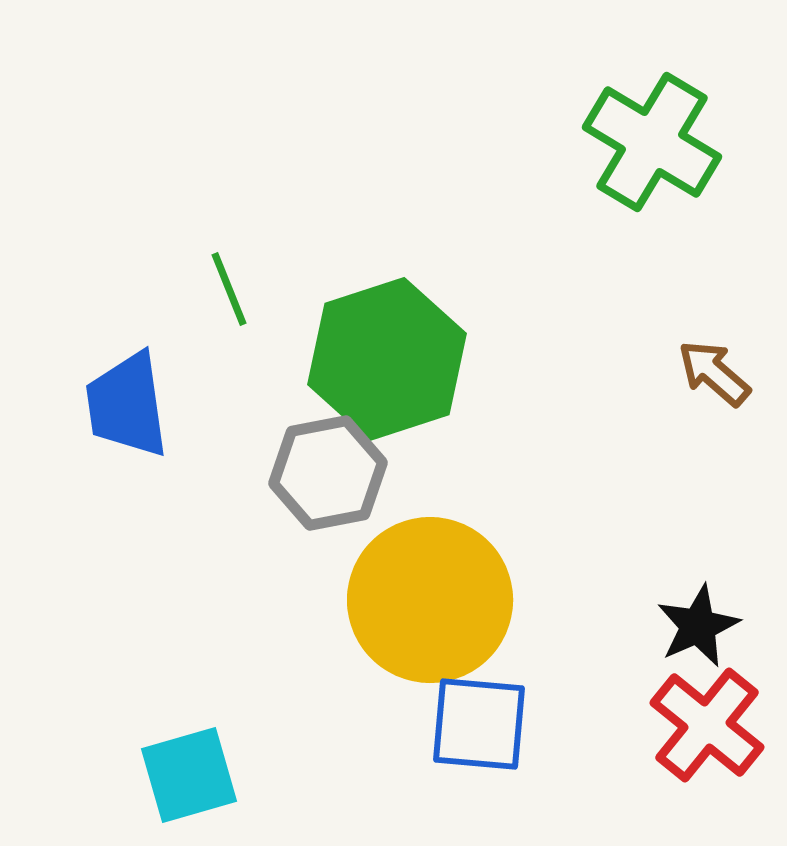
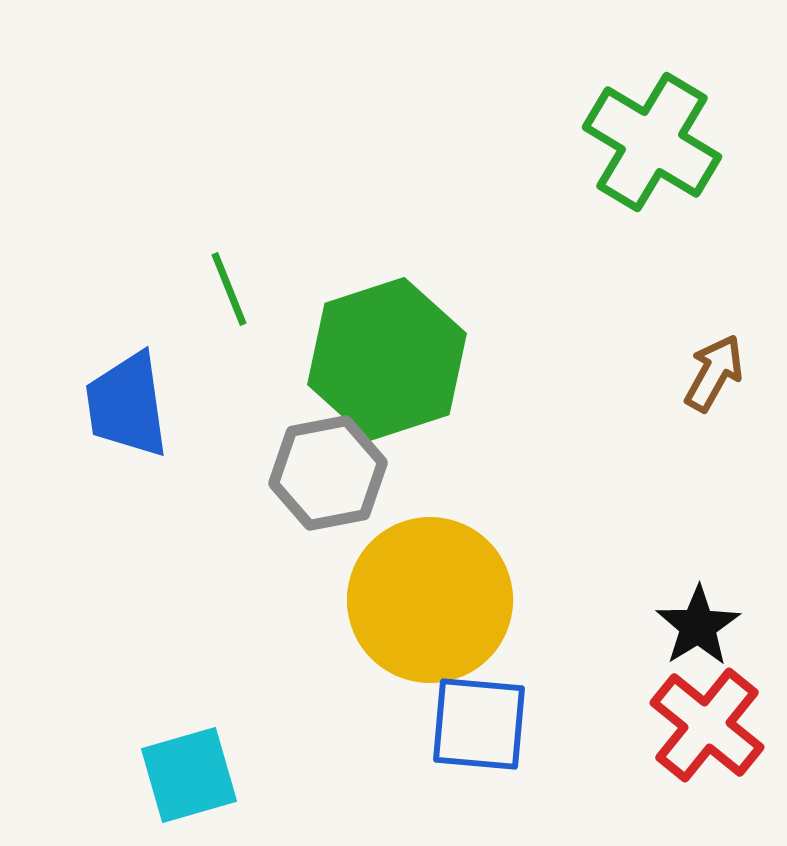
brown arrow: rotated 78 degrees clockwise
black star: rotated 8 degrees counterclockwise
